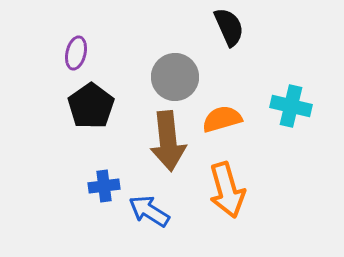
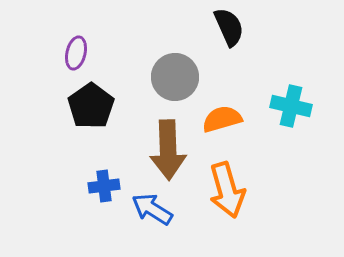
brown arrow: moved 9 px down; rotated 4 degrees clockwise
blue arrow: moved 3 px right, 2 px up
